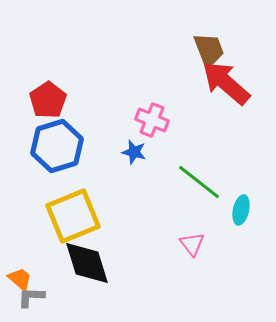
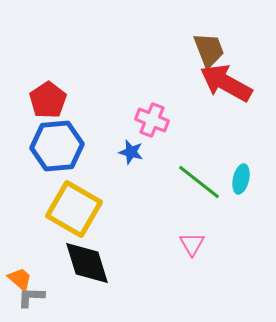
red arrow: rotated 12 degrees counterclockwise
blue hexagon: rotated 12 degrees clockwise
blue star: moved 3 px left
cyan ellipse: moved 31 px up
yellow square: moved 1 px right, 7 px up; rotated 38 degrees counterclockwise
pink triangle: rotated 8 degrees clockwise
